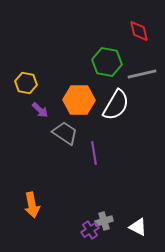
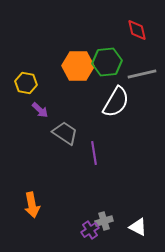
red diamond: moved 2 px left, 1 px up
green hexagon: rotated 16 degrees counterclockwise
orange hexagon: moved 1 px left, 34 px up
white semicircle: moved 3 px up
